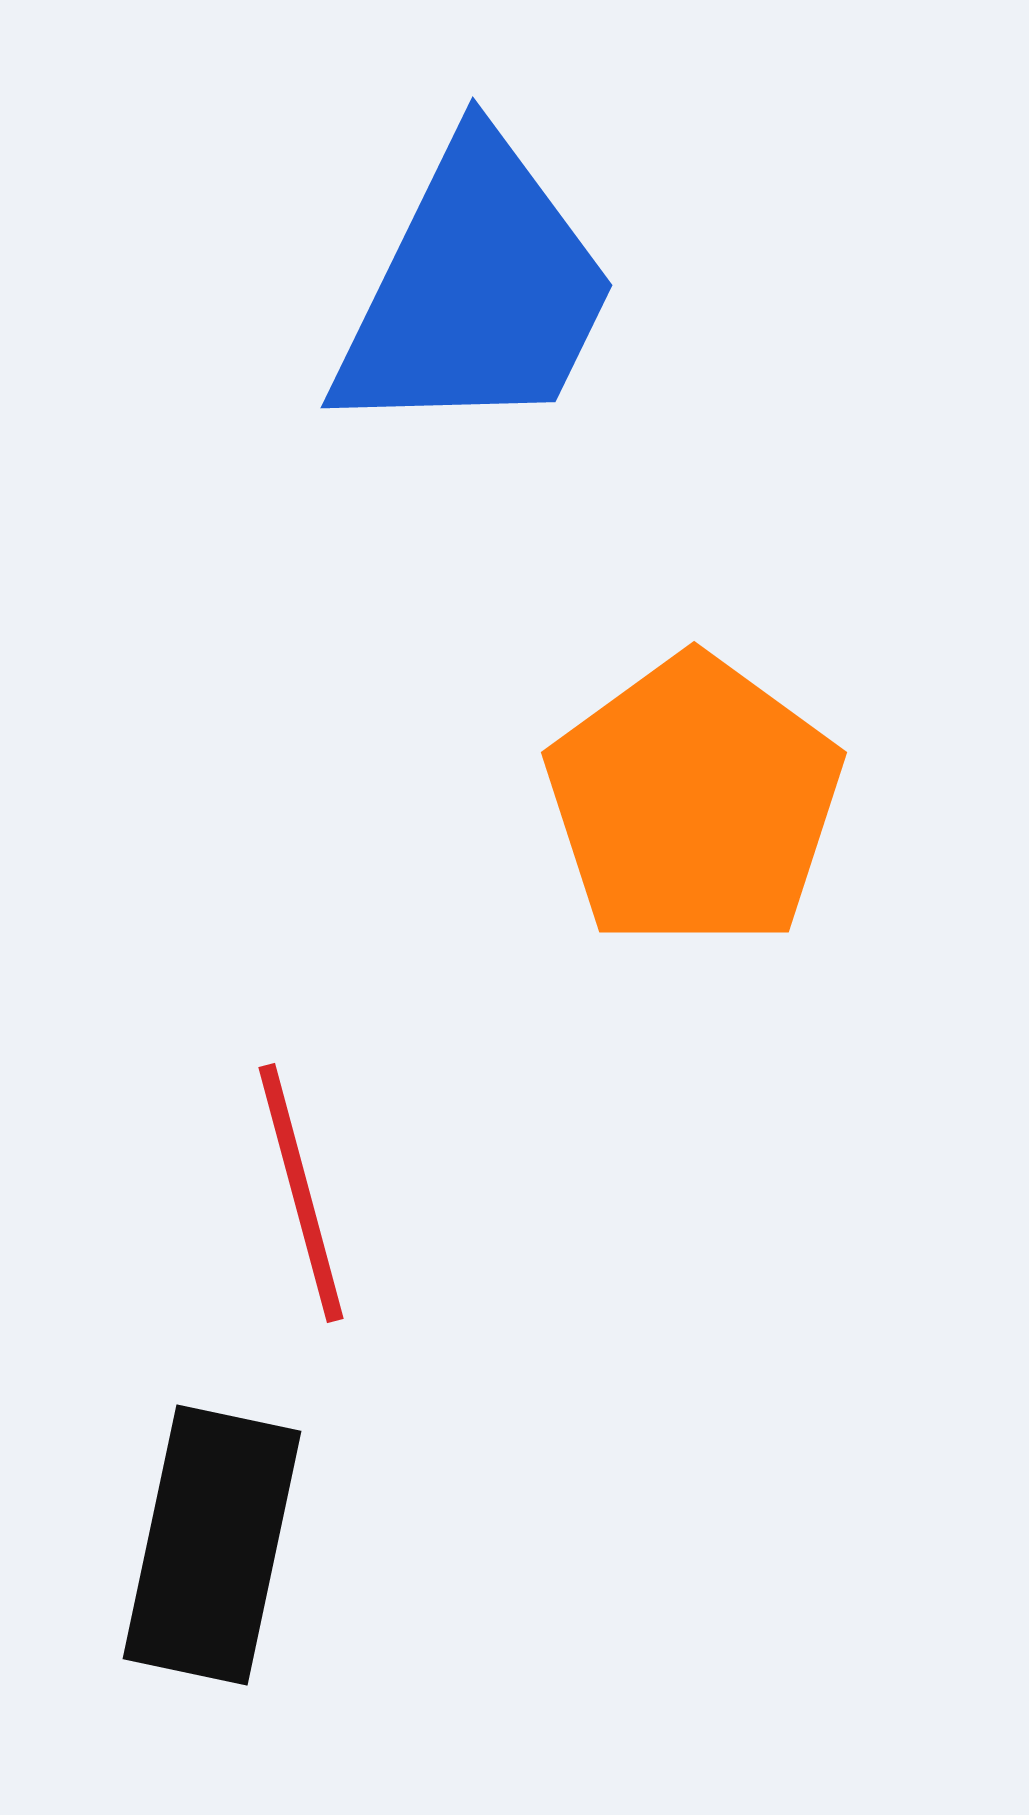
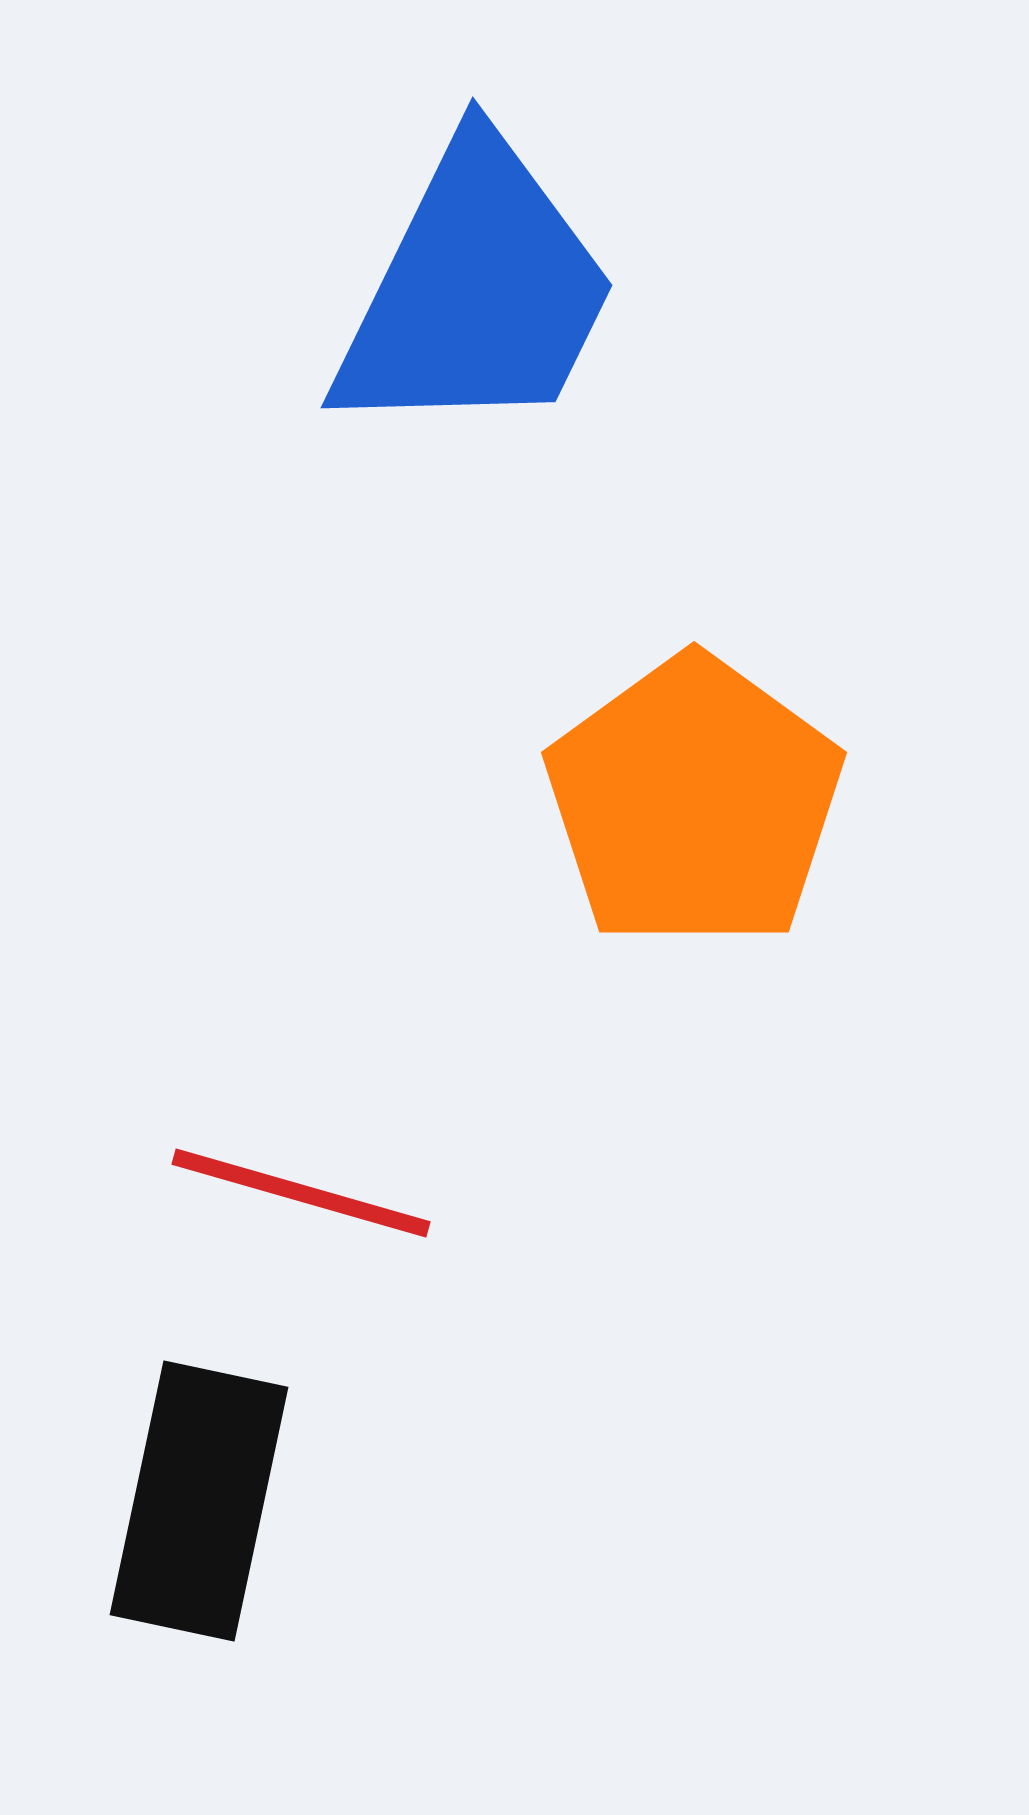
red line: rotated 59 degrees counterclockwise
black rectangle: moved 13 px left, 44 px up
